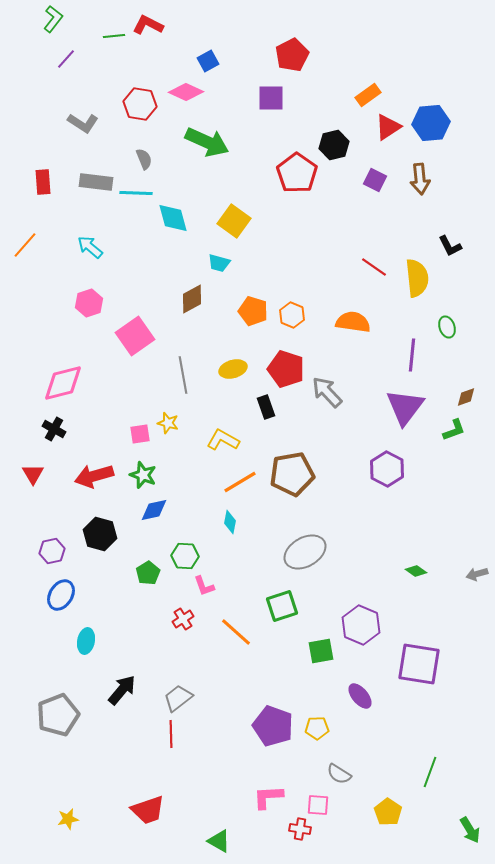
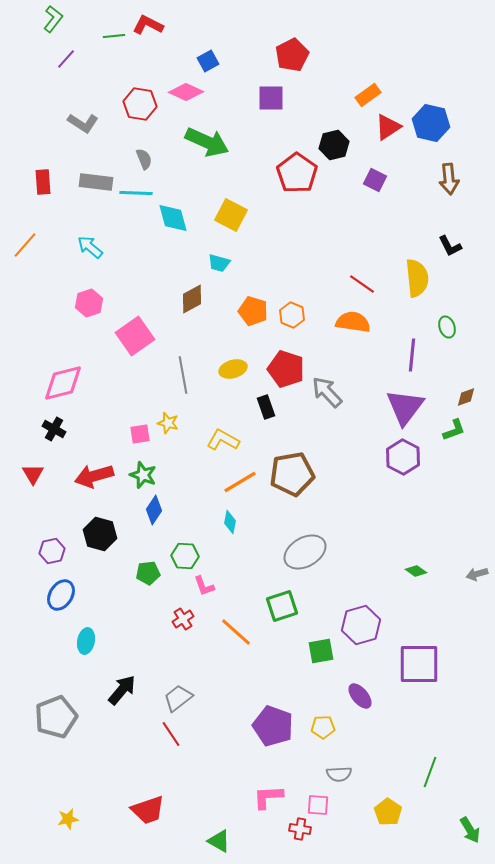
blue hexagon at (431, 123): rotated 18 degrees clockwise
brown arrow at (420, 179): moved 29 px right
yellow square at (234, 221): moved 3 px left, 6 px up; rotated 8 degrees counterclockwise
red line at (374, 267): moved 12 px left, 17 px down
purple hexagon at (387, 469): moved 16 px right, 12 px up
blue diamond at (154, 510): rotated 44 degrees counterclockwise
green pentagon at (148, 573): rotated 25 degrees clockwise
purple hexagon at (361, 625): rotated 21 degrees clockwise
purple square at (419, 664): rotated 9 degrees counterclockwise
gray pentagon at (58, 715): moved 2 px left, 2 px down
yellow pentagon at (317, 728): moved 6 px right, 1 px up
red line at (171, 734): rotated 32 degrees counterclockwise
gray semicircle at (339, 774): rotated 35 degrees counterclockwise
